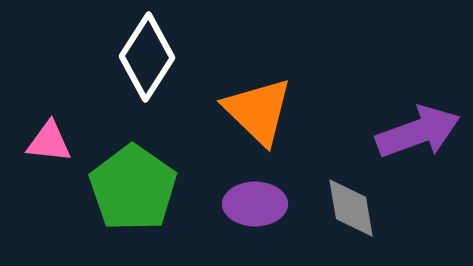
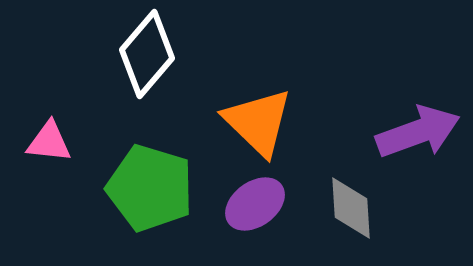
white diamond: moved 3 px up; rotated 8 degrees clockwise
orange triangle: moved 11 px down
green pentagon: moved 17 px right; rotated 18 degrees counterclockwise
purple ellipse: rotated 36 degrees counterclockwise
gray diamond: rotated 6 degrees clockwise
